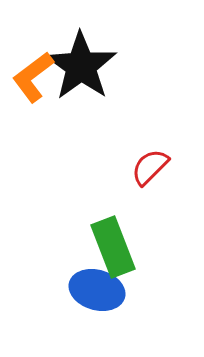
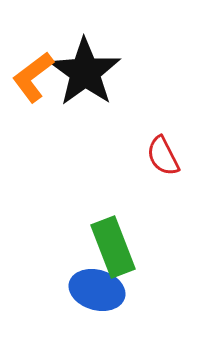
black star: moved 4 px right, 6 px down
red semicircle: moved 13 px right, 11 px up; rotated 72 degrees counterclockwise
